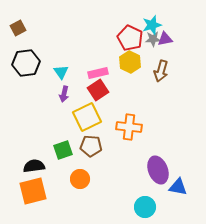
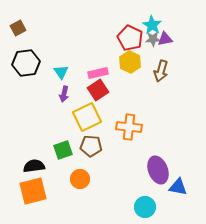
cyan star: rotated 24 degrees counterclockwise
